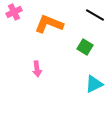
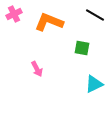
pink cross: moved 2 px down
orange L-shape: moved 2 px up
green square: moved 3 px left, 1 px down; rotated 21 degrees counterclockwise
pink arrow: rotated 21 degrees counterclockwise
